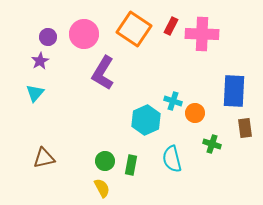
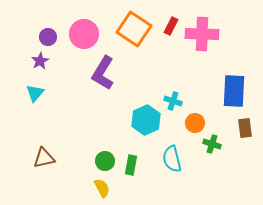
orange circle: moved 10 px down
